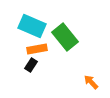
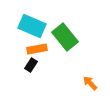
orange arrow: moved 1 px left, 1 px down
